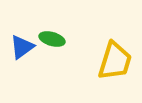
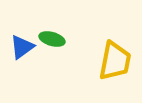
yellow trapezoid: rotated 6 degrees counterclockwise
